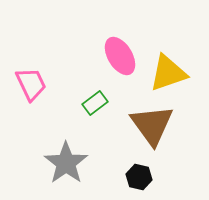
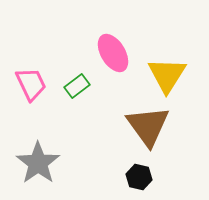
pink ellipse: moved 7 px left, 3 px up
yellow triangle: moved 1 px left, 2 px down; rotated 39 degrees counterclockwise
green rectangle: moved 18 px left, 17 px up
brown triangle: moved 4 px left, 1 px down
gray star: moved 28 px left
